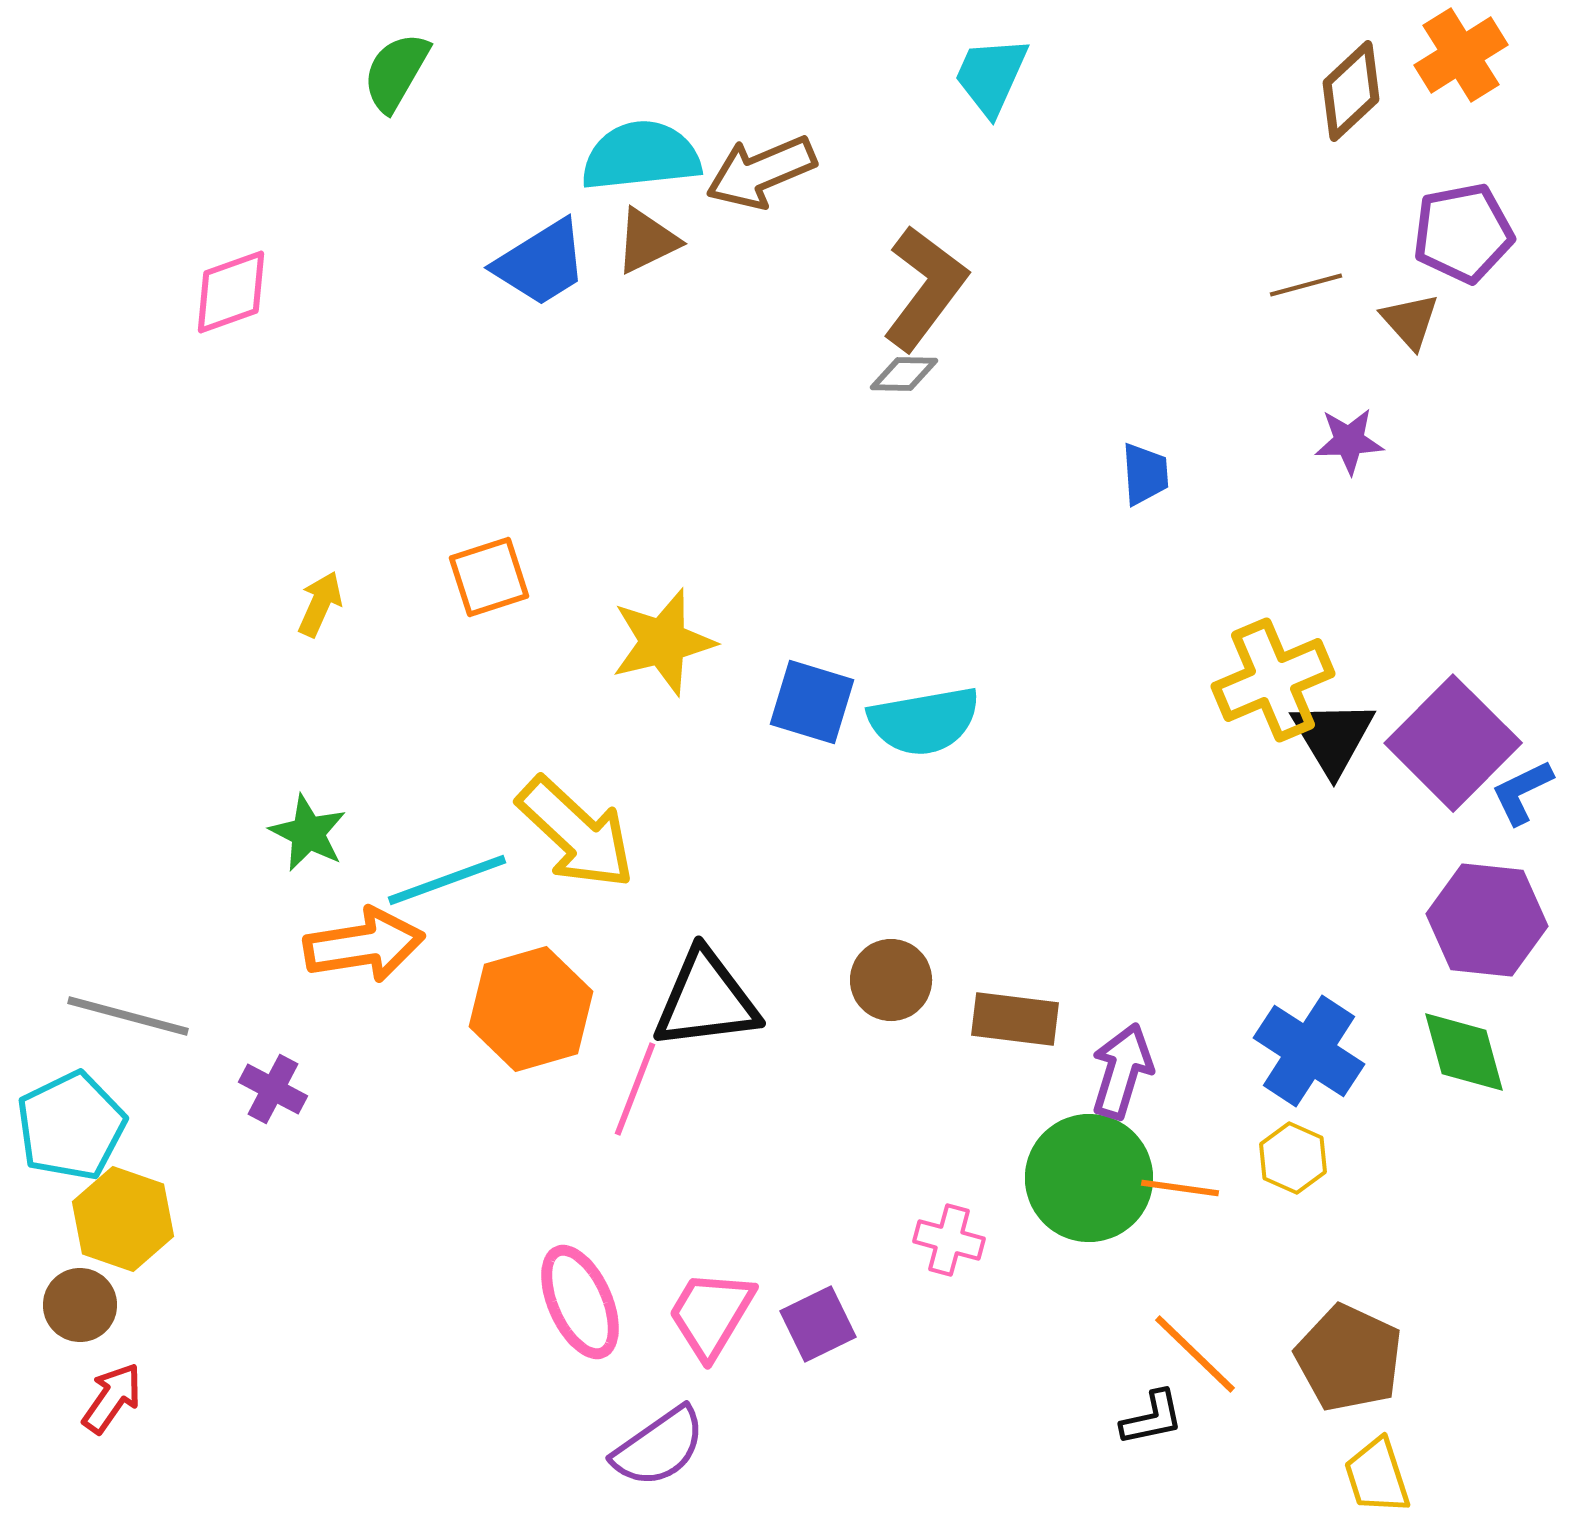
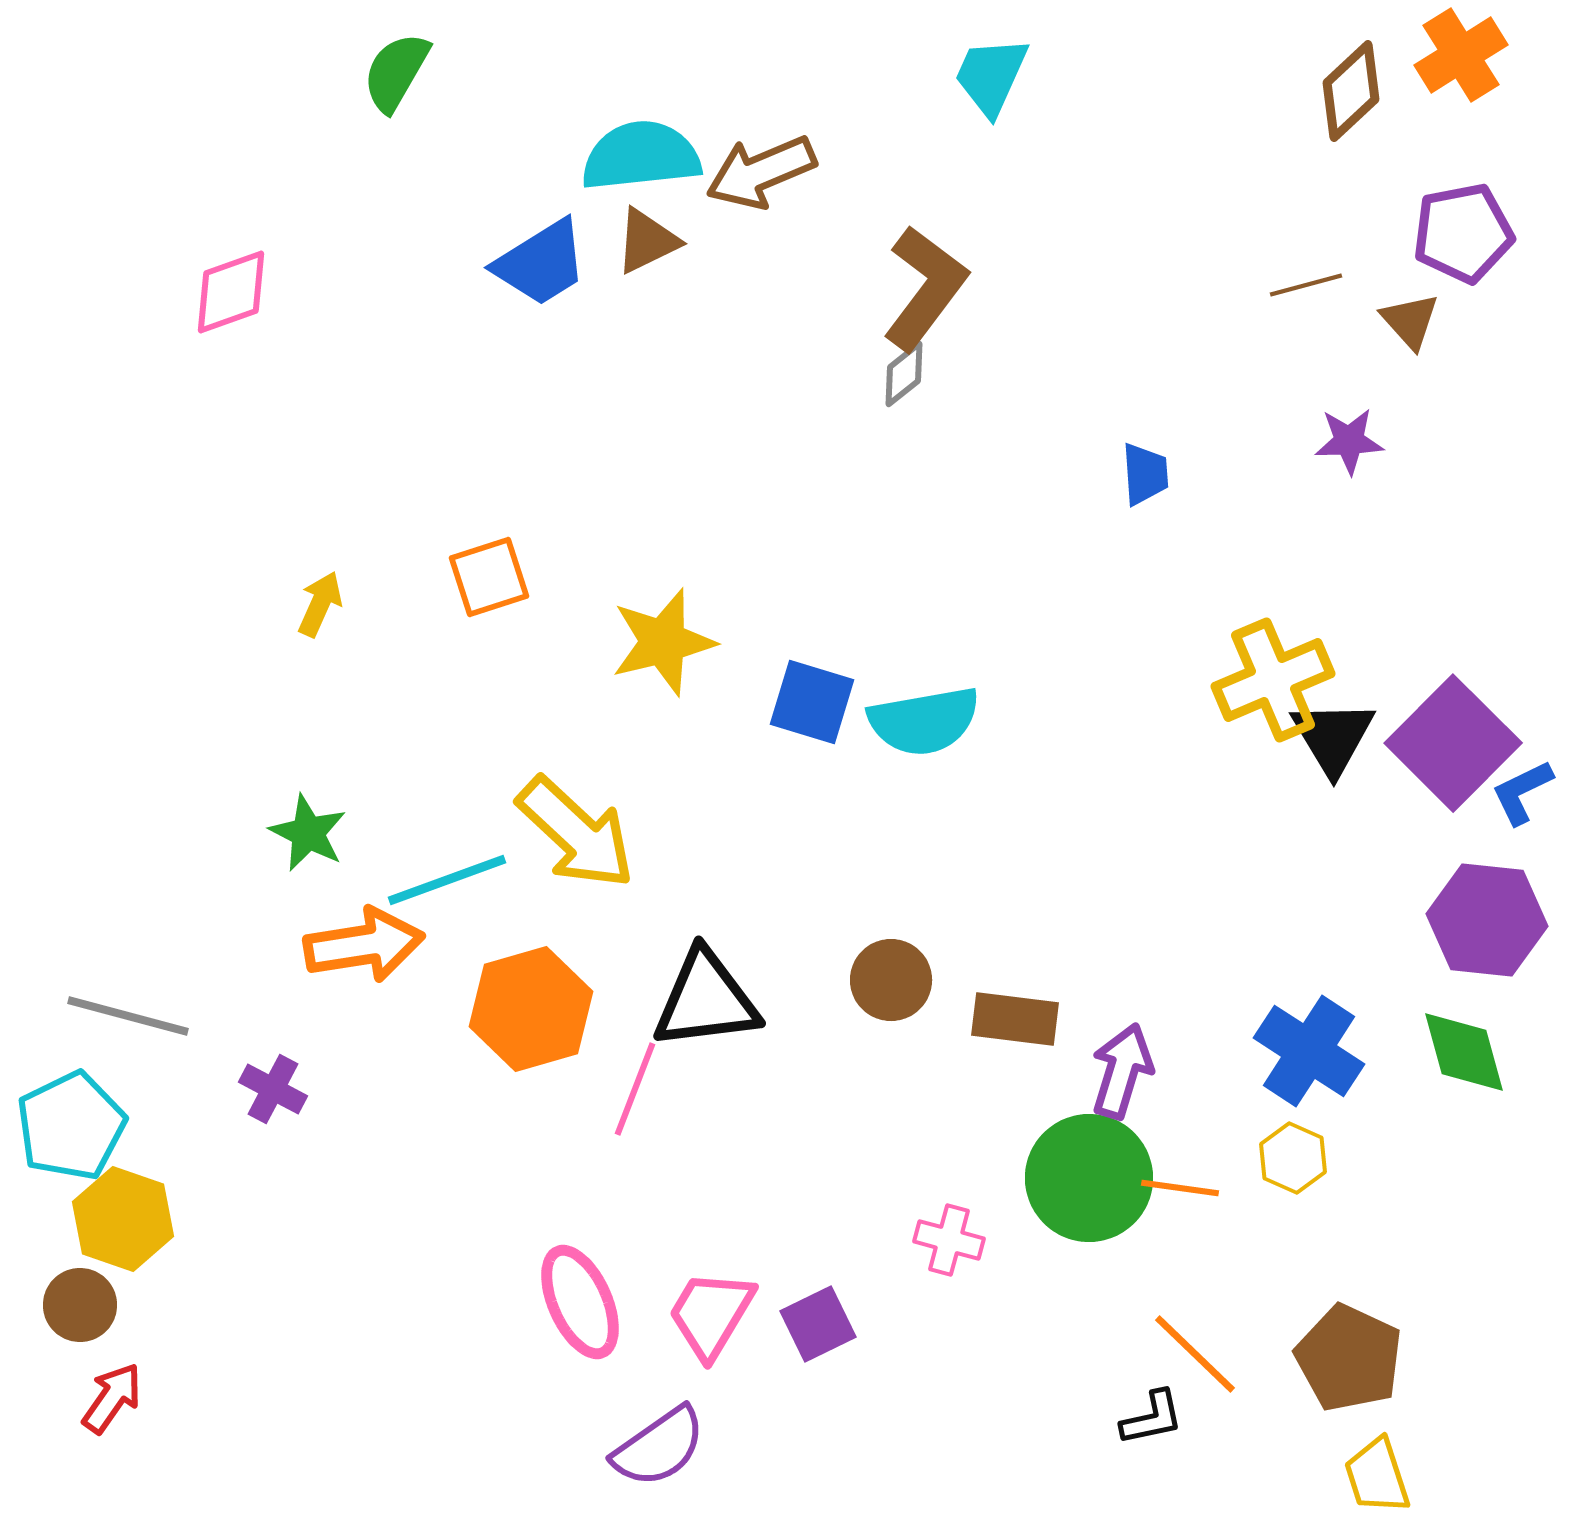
gray diamond at (904, 374): rotated 40 degrees counterclockwise
